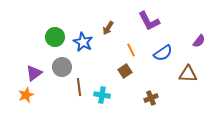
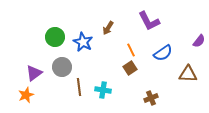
brown square: moved 5 px right, 3 px up
cyan cross: moved 1 px right, 5 px up
